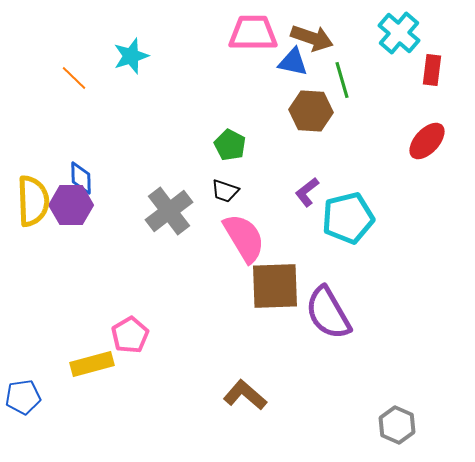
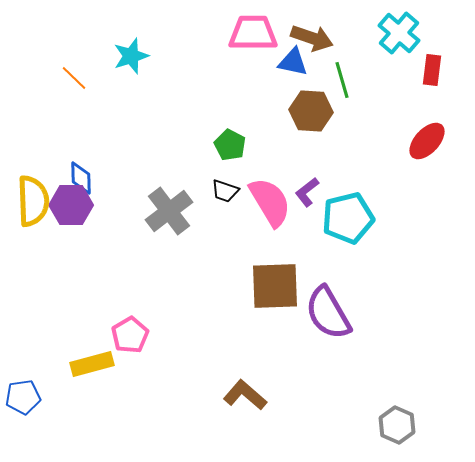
pink semicircle: moved 26 px right, 36 px up
